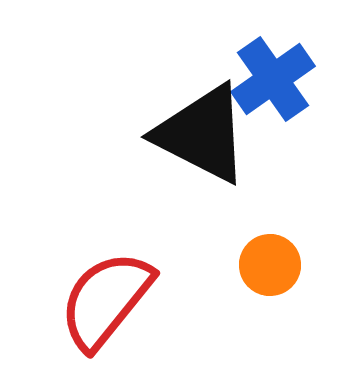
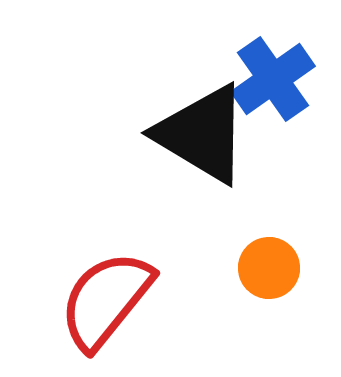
black triangle: rotated 4 degrees clockwise
orange circle: moved 1 px left, 3 px down
